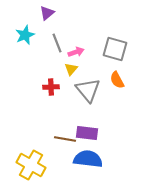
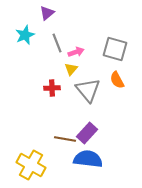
red cross: moved 1 px right, 1 px down
purple rectangle: rotated 55 degrees counterclockwise
